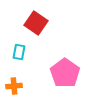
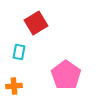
red square: rotated 25 degrees clockwise
pink pentagon: moved 1 px right, 2 px down
